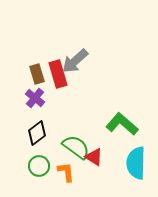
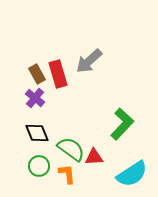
gray arrow: moved 14 px right
brown rectangle: rotated 12 degrees counterclockwise
green L-shape: rotated 92 degrees clockwise
black diamond: rotated 75 degrees counterclockwise
green semicircle: moved 5 px left, 2 px down
red triangle: rotated 36 degrees counterclockwise
cyan semicircle: moved 4 px left, 11 px down; rotated 124 degrees counterclockwise
orange L-shape: moved 1 px right, 2 px down
